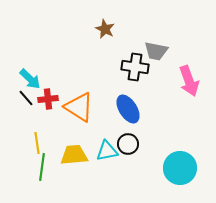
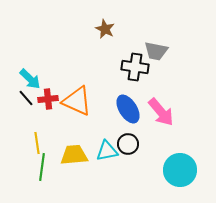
pink arrow: moved 28 px left, 31 px down; rotated 20 degrees counterclockwise
orange triangle: moved 2 px left, 6 px up; rotated 8 degrees counterclockwise
cyan circle: moved 2 px down
